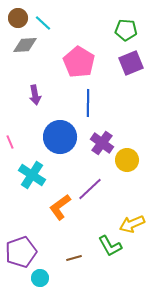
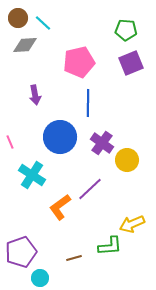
pink pentagon: rotated 28 degrees clockwise
green L-shape: rotated 65 degrees counterclockwise
